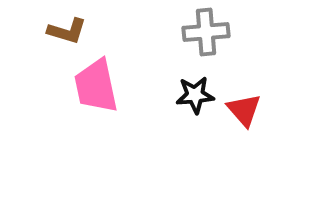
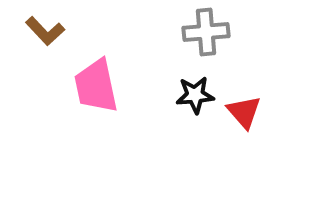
brown L-shape: moved 22 px left; rotated 30 degrees clockwise
red triangle: moved 2 px down
